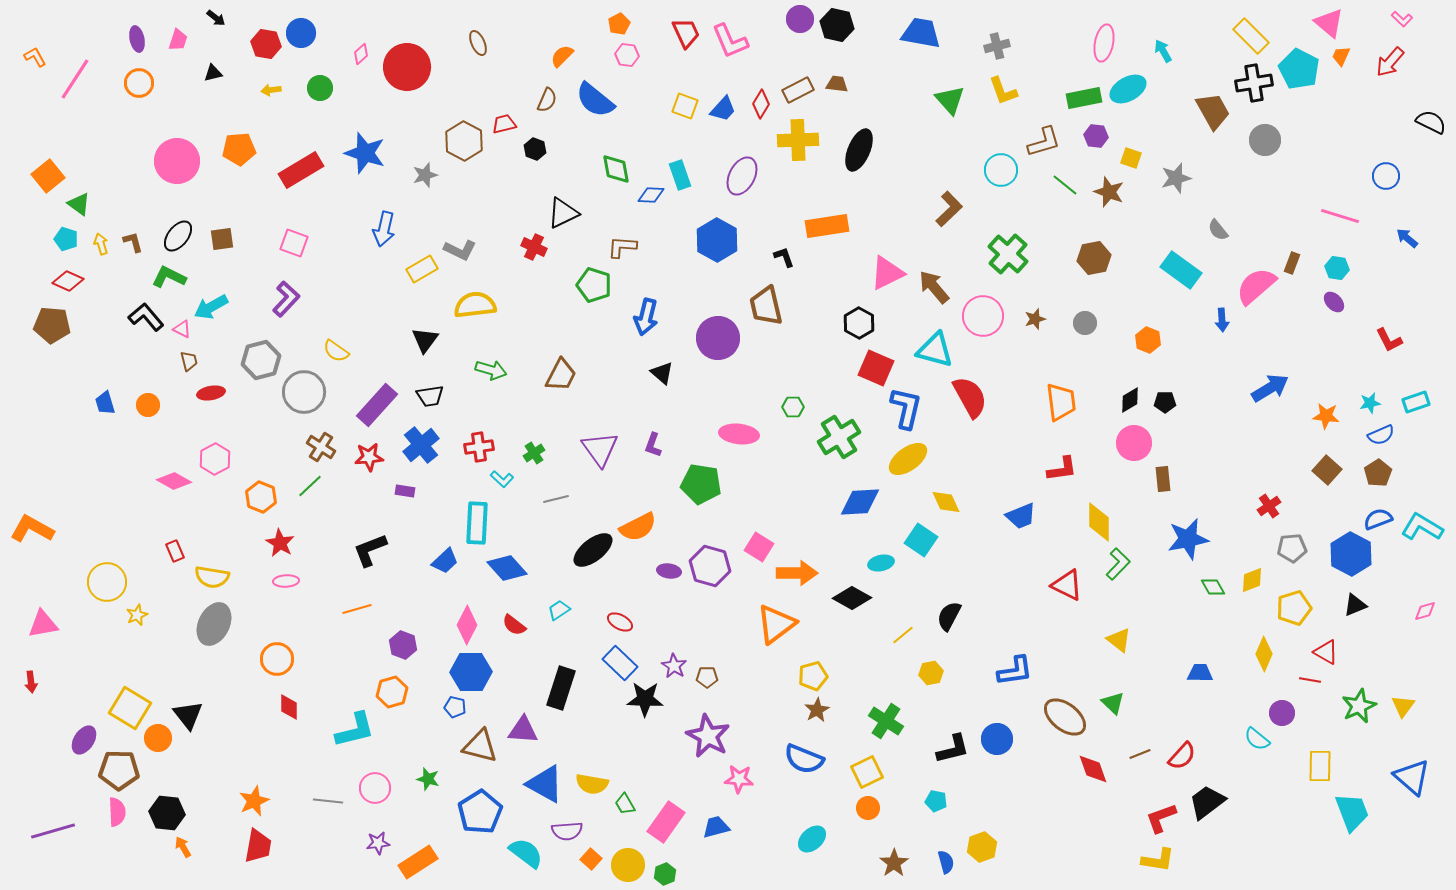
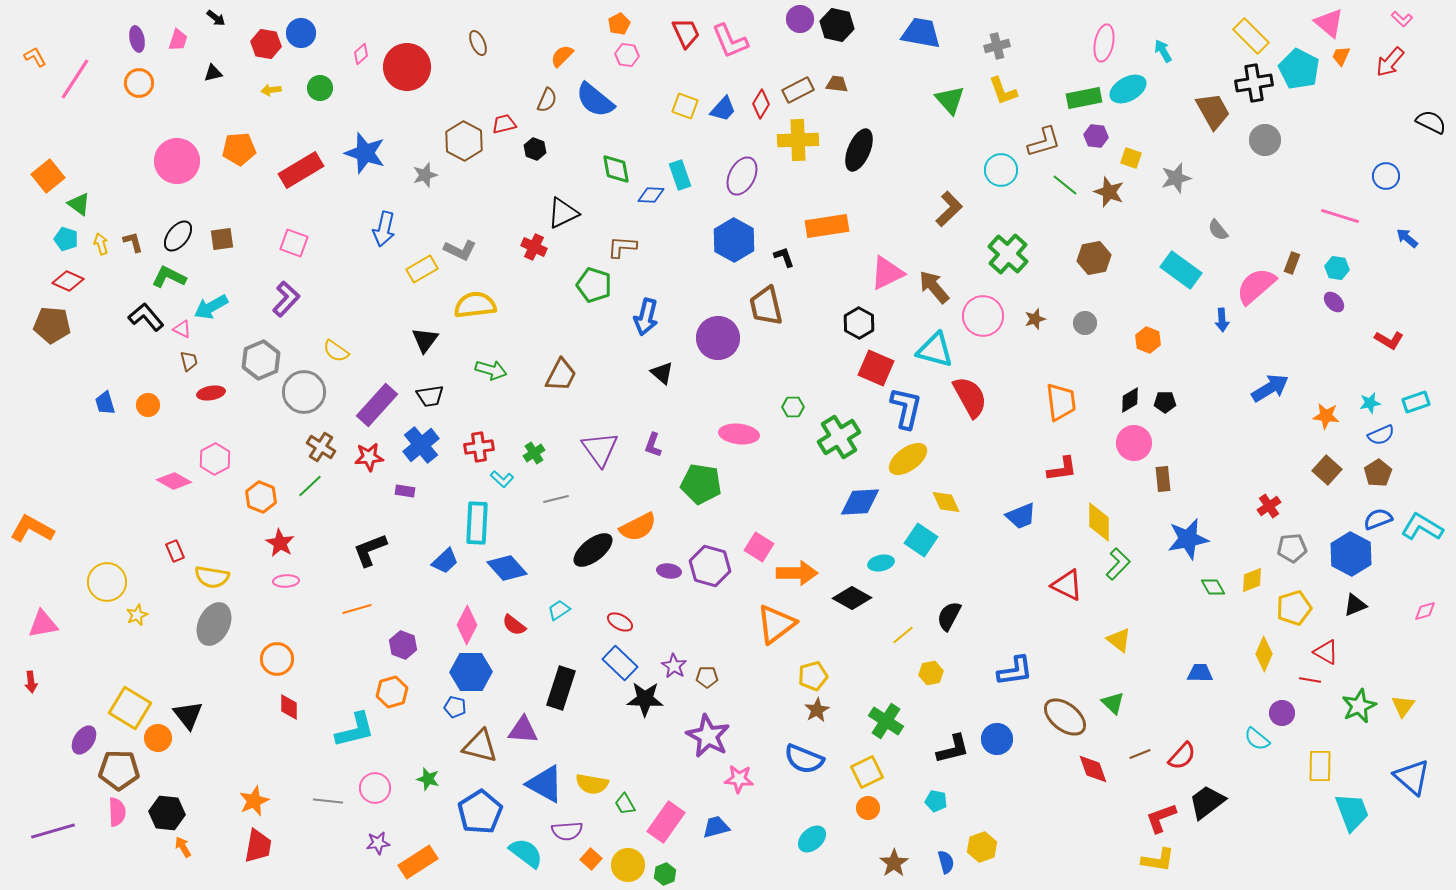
blue hexagon at (717, 240): moved 17 px right
red L-shape at (1389, 340): rotated 32 degrees counterclockwise
gray hexagon at (261, 360): rotated 9 degrees counterclockwise
